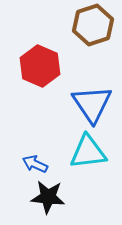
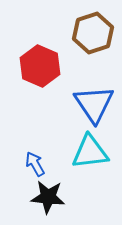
brown hexagon: moved 8 px down
blue triangle: moved 2 px right
cyan triangle: moved 2 px right
blue arrow: rotated 35 degrees clockwise
